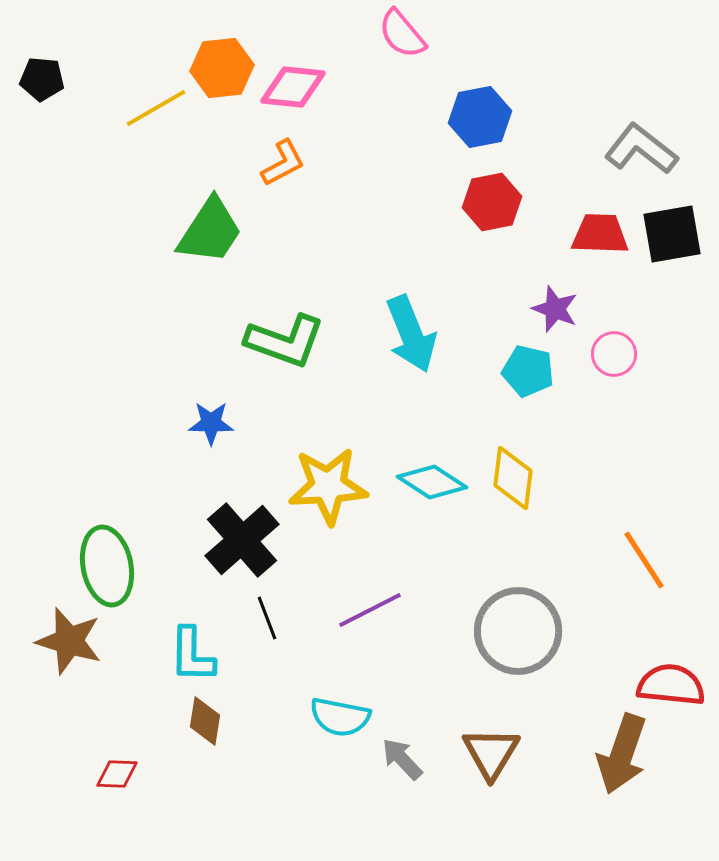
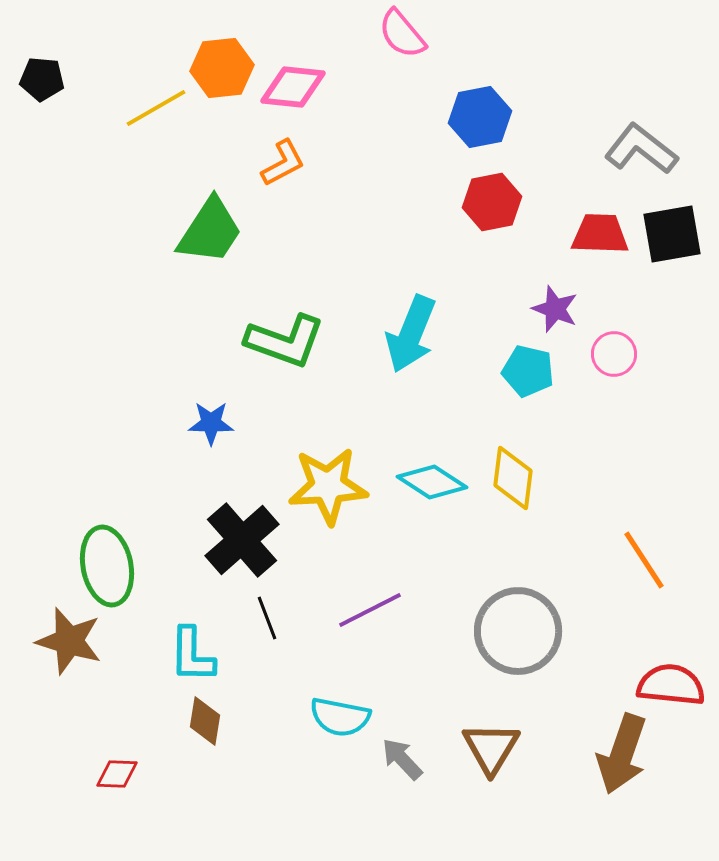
cyan arrow: rotated 44 degrees clockwise
brown triangle: moved 5 px up
